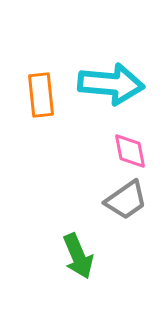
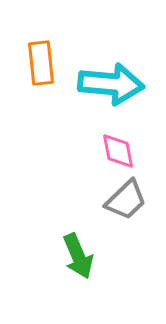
orange rectangle: moved 32 px up
pink diamond: moved 12 px left
gray trapezoid: rotated 9 degrees counterclockwise
